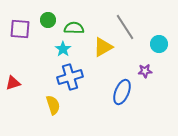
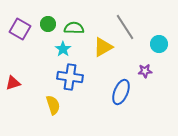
green circle: moved 4 px down
purple square: rotated 25 degrees clockwise
blue cross: rotated 25 degrees clockwise
blue ellipse: moved 1 px left
